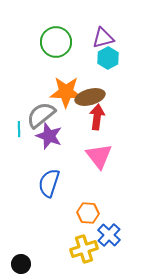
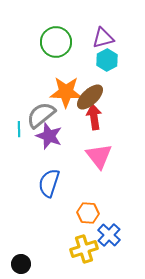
cyan hexagon: moved 1 px left, 2 px down
brown ellipse: rotated 28 degrees counterclockwise
red arrow: moved 3 px left; rotated 15 degrees counterclockwise
